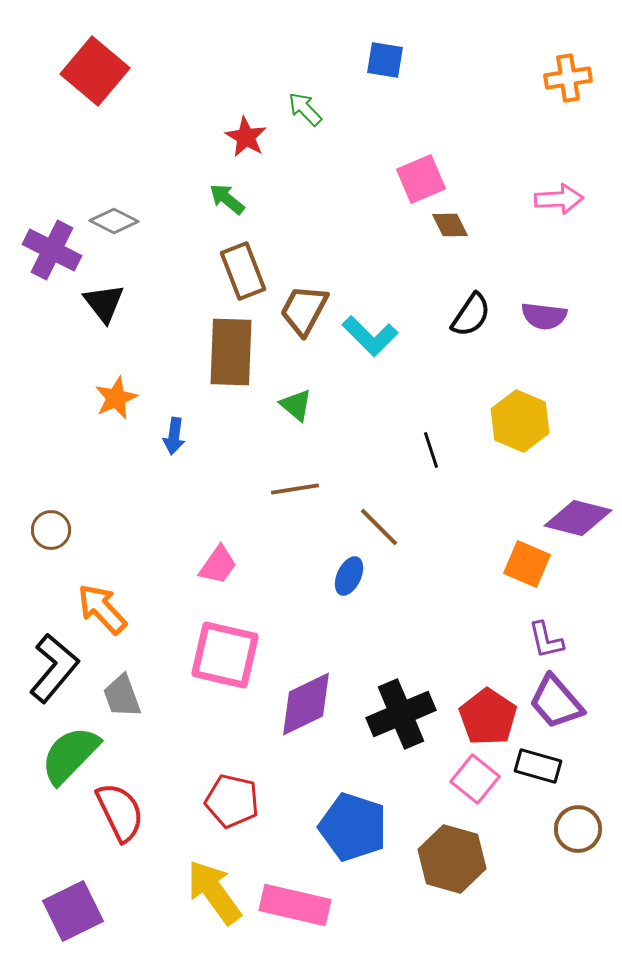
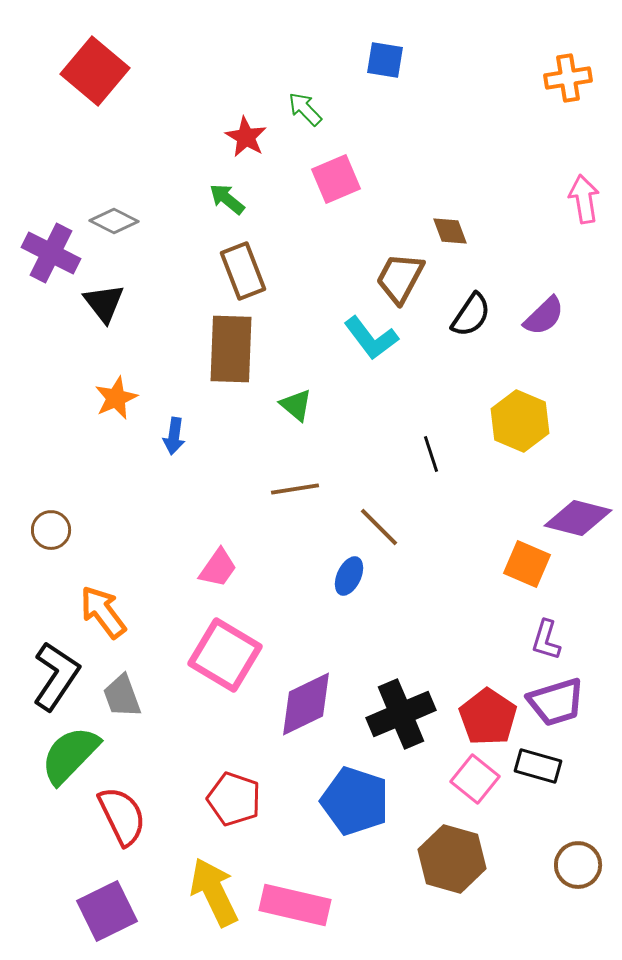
pink square at (421, 179): moved 85 px left
pink arrow at (559, 199): moved 25 px right; rotated 96 degrees counterclockwise
brown diamond at (450, 225): moved 6 px down; rotated 6 degrees clockwise
purple cross at (52, 250): moved 1 px left, 3 px down
brown trapezoid at (304, 310): moved 96 px right, 32 px up
purple semicircle at (544, 316): rotated 51 degrees counterclockwise
cyan L-shape at (370, 336): moved 1 px right, 2 px down; rotated 8 degrees clockwise
brown rectangle at (231, 352): moved 3 px up
black line at (431, 450): moved 4 px down
pink trapezoid at (218, 565): moved 3 px down
orange arrow at (102, 609): moved 1 px right, 3 px down; rotated 6 degrees clockwise
purple L-shape at (546, 640): rotated 30 degrees clockwise
pink square at (225, 655): rotated 18 degrees clockwise
black L-shape at (54, 668): moved 2 px right, 8 px down; rotated 6 degrees counterclockwise
purple trapezoid at (556, 702): rotated 66 degrees counterclockwise
red pentagon at (232, 801): moved 2 px right, 2 px up; rotated 6 degrees clockwise
red semicircle at (120, 812): moved 2 px right, 4 px down
blue pentagon at (353, 827): moved 2 px right, 26 px up
brown circle at (578, 829): moved 36 px down
yellow arrow at (214, 892): rotated 10 degrees clockwise
purple square at (73, 911): moved 34 px right
